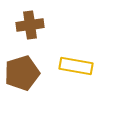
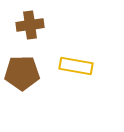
brown pentagon: rotated 16 degrees clockwise
